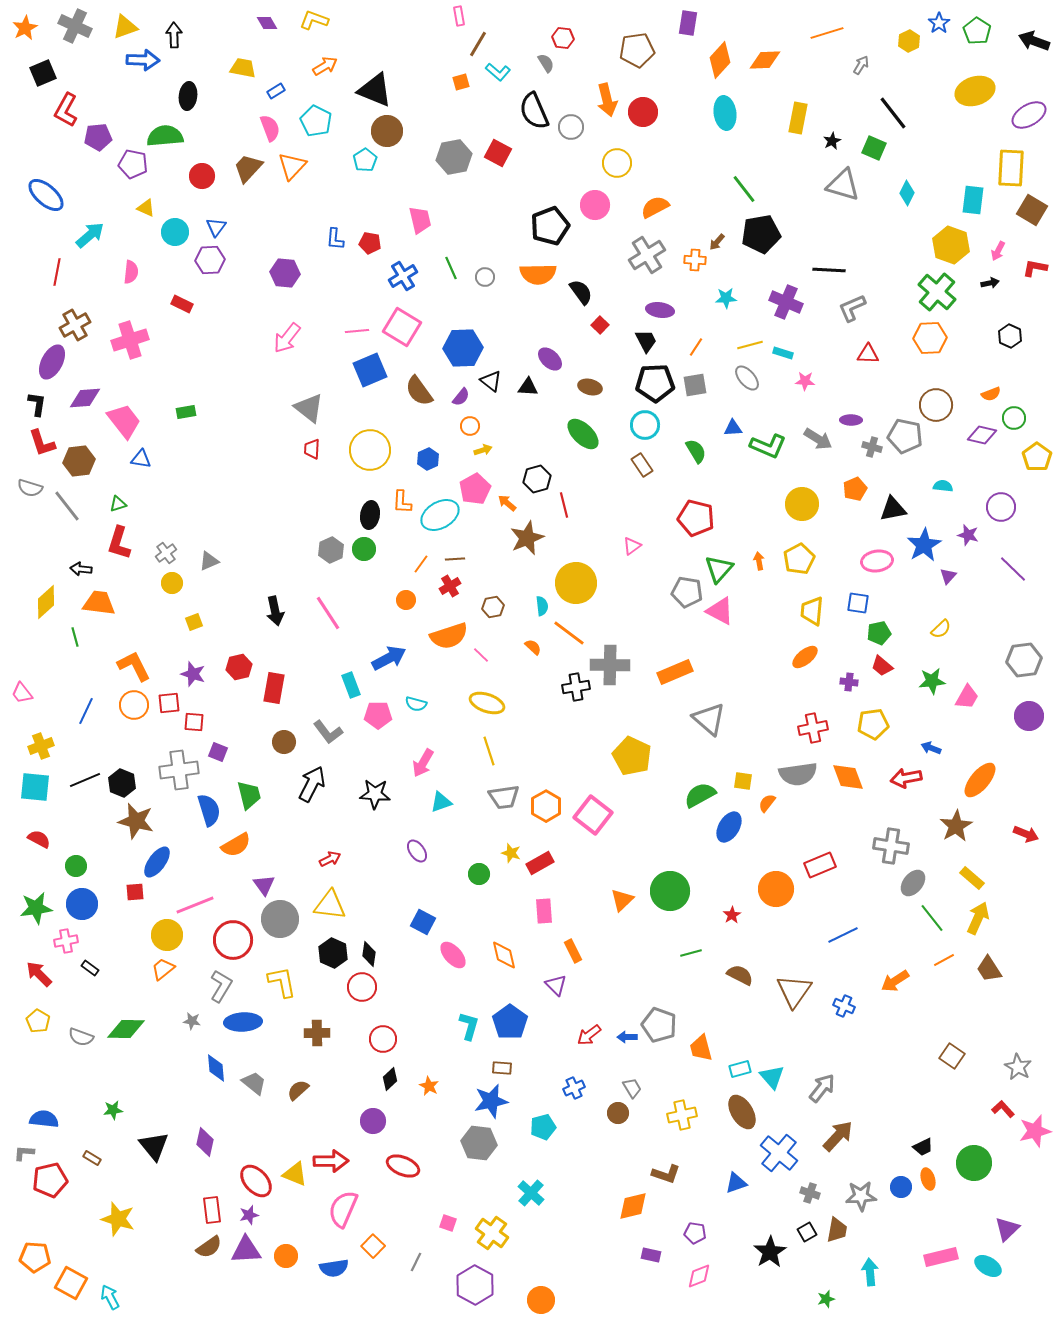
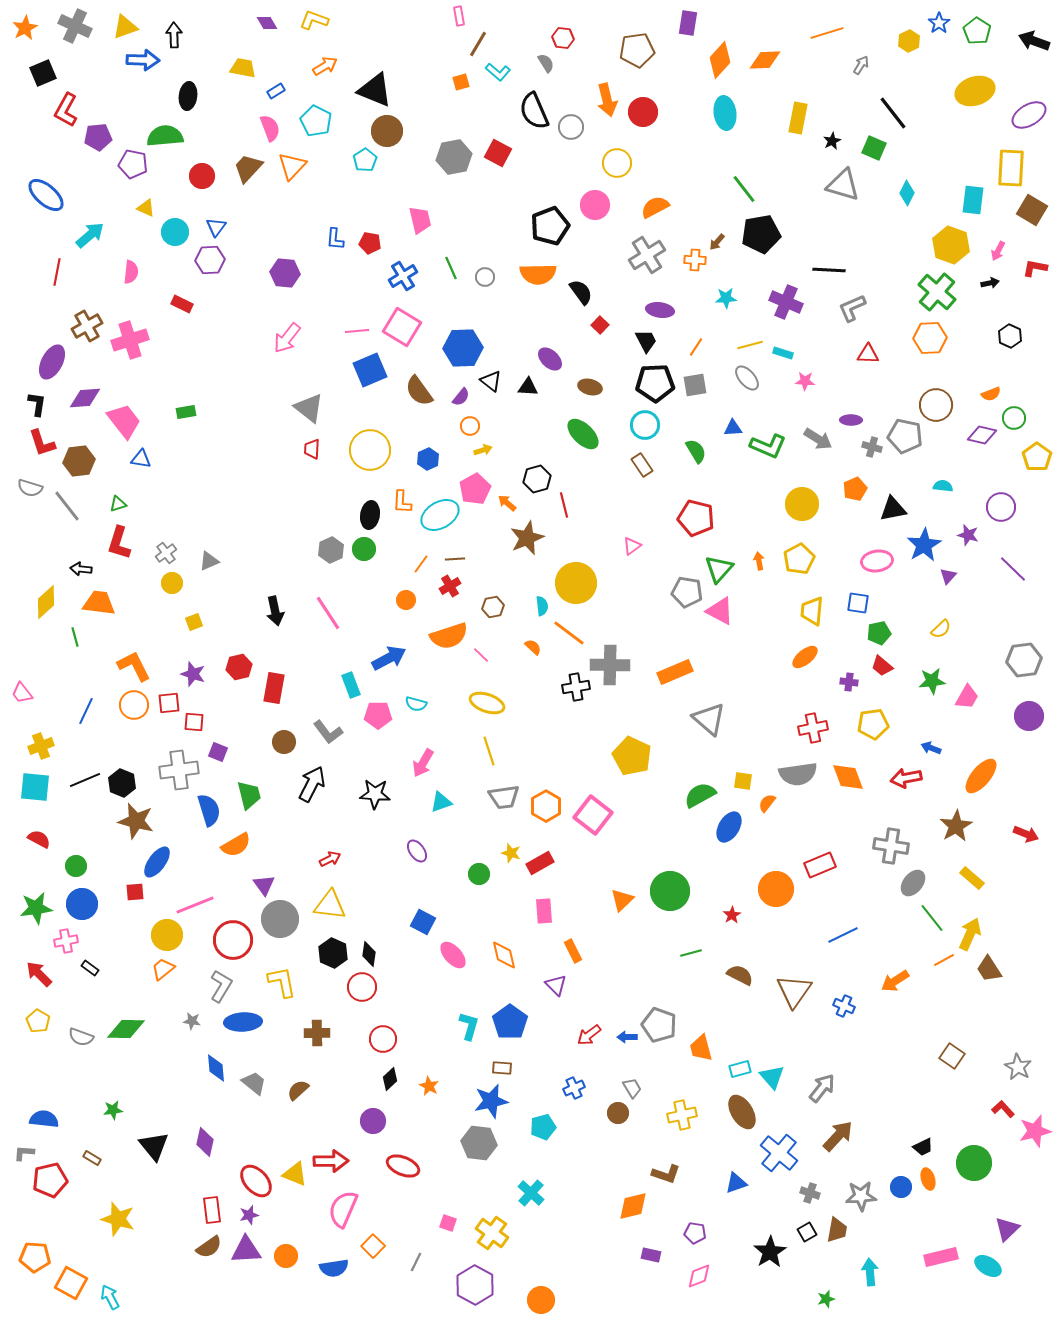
brown cross at (75, 325): moved 12 px right, 1 px down
orange ellipse at (980, 780): moved 1 px right, 4 px up
yellow arrow at (978, 918): moved 8 px left, 16 px down
